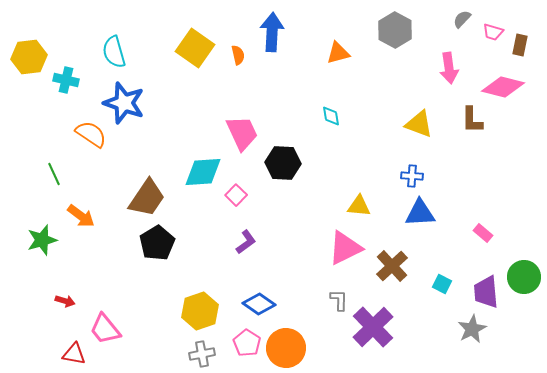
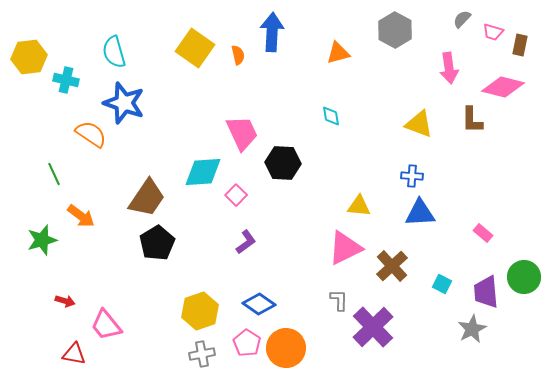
pink trapezoid at (105, 329): moved 1 px right, 4 px up
